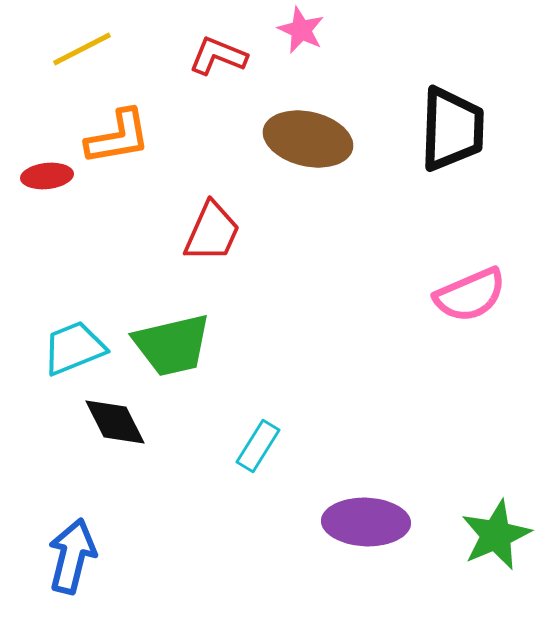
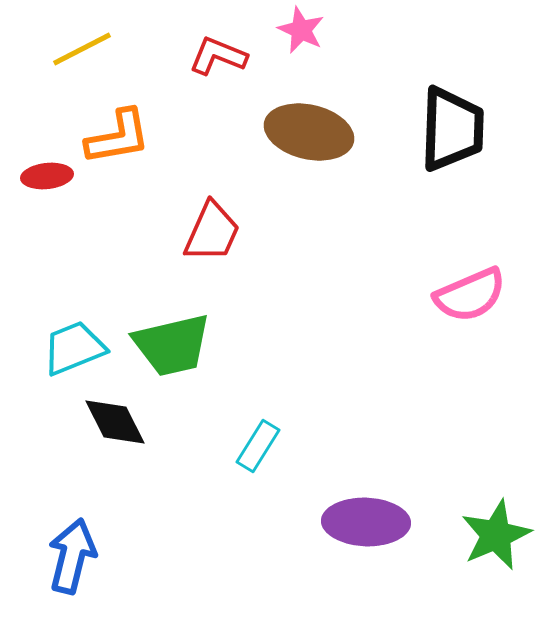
brown ellipse: moved 1 px right, 7 px up
